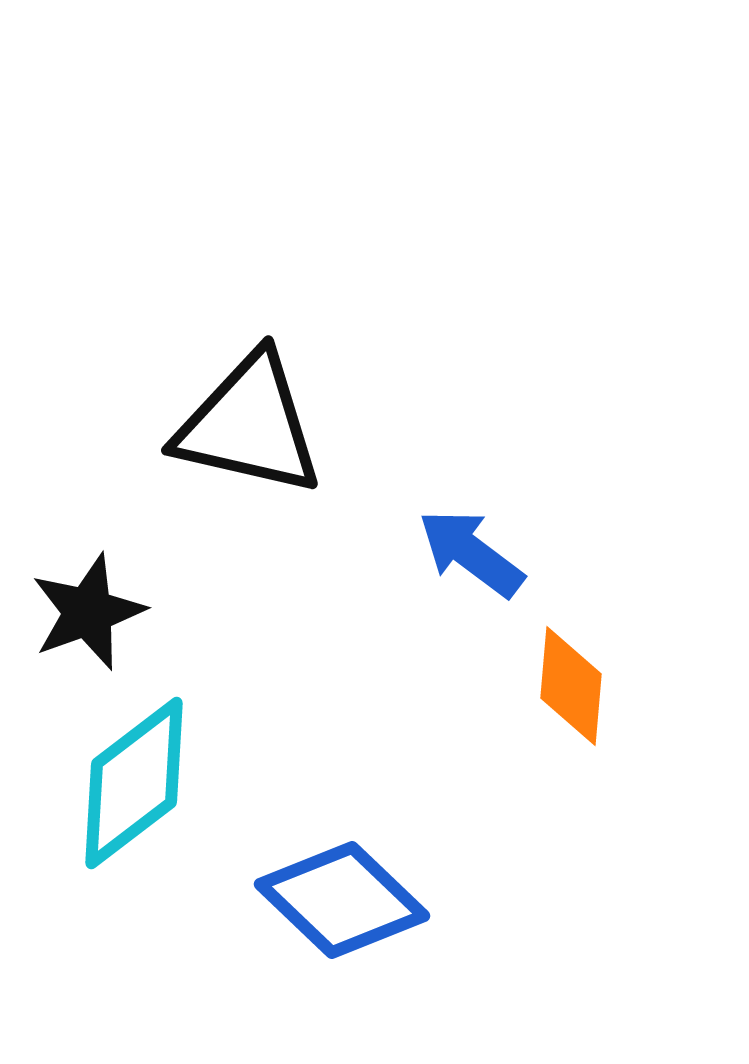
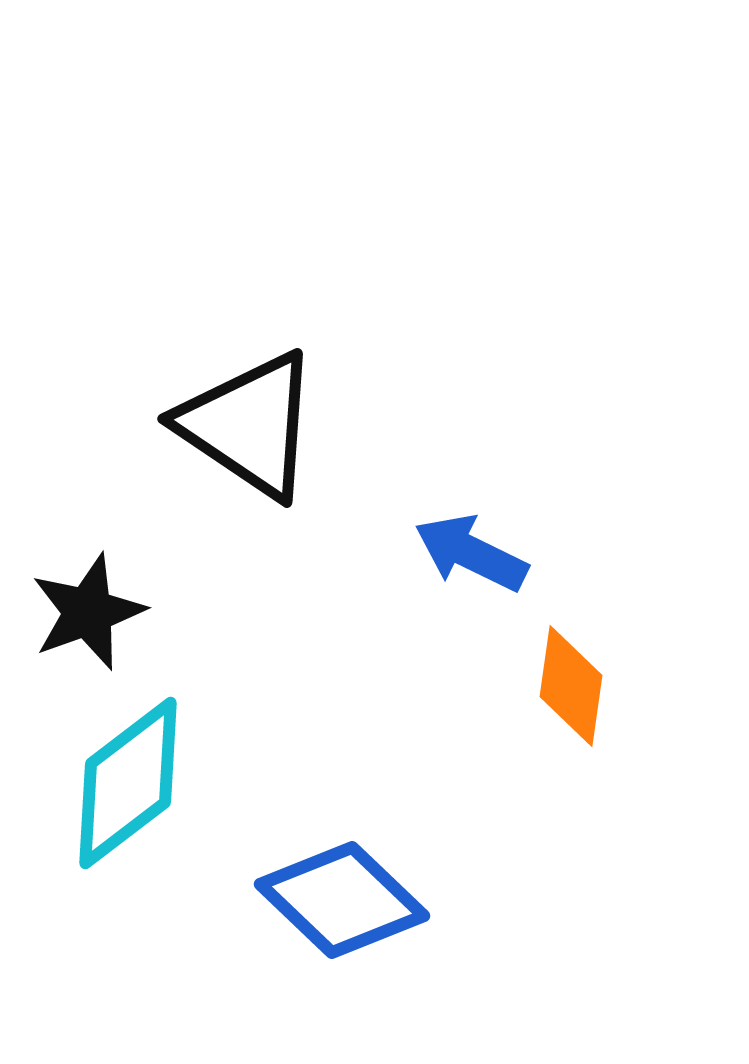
black triangle: rotated 21 degrees clockwise
blue arrow: rotated 11 degrees counterclockwise
orange diamond: rotated 3 degrees clockwise
cyan diamond: moved 6 px left
